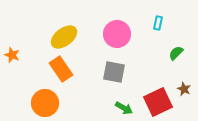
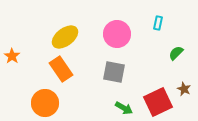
yellow ellipse: moved 1 px right
orange star: moved 1 px down; rotated 14 degrees clockwise
